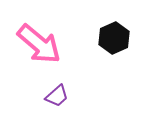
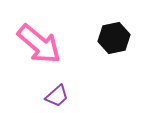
black hexagon: rotated 12 degrees clockwise
